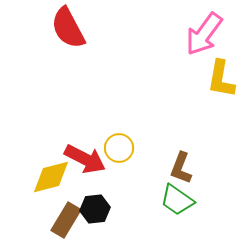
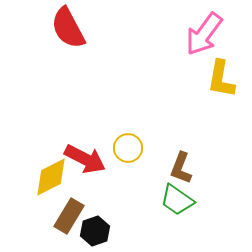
yellow circle: moved 9 px right
yellow diamond: rotated 12 degrees counterclockwise
black hexagon: moved 22 px down; rotated 12 degrees counterclockwise
brown rectangle: moved 3 px right, 4 px up
